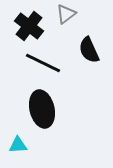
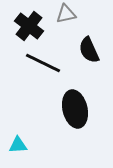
gray triangle: rotated 25 degrees clockwise
black ellipse: moved 33 px right
